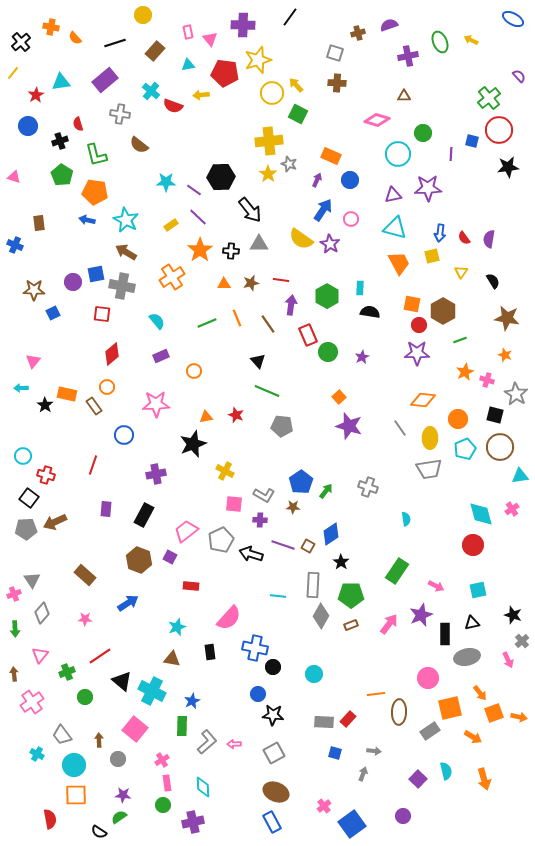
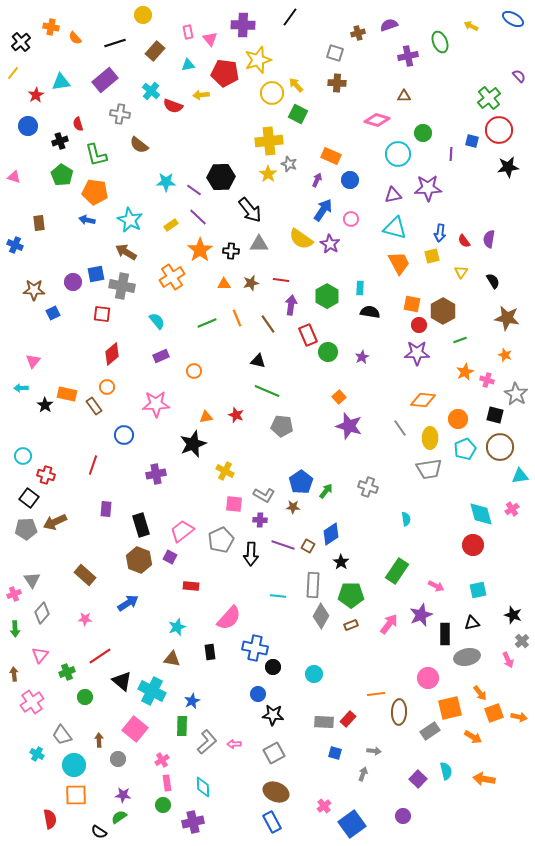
yellow arrow at (471, 40): moved 14 px up
cyan star at (126, 220): moved 4 px right
red semicircle at (464, 238): moved 3 px down
black triangle at (258, 361): rotated 35 degrees counterclockwise
black rectangle at (144, 515): moved 3 px left, 10 px down; rotated 45 degrees counterclockwise
pink trapezoid at (186, 531): moved 4 px left
black arrow at (251, 554): rotated 105 degrees counterclockwise
orange arrow at (484, 779): rotated 115 degrees clockwise
